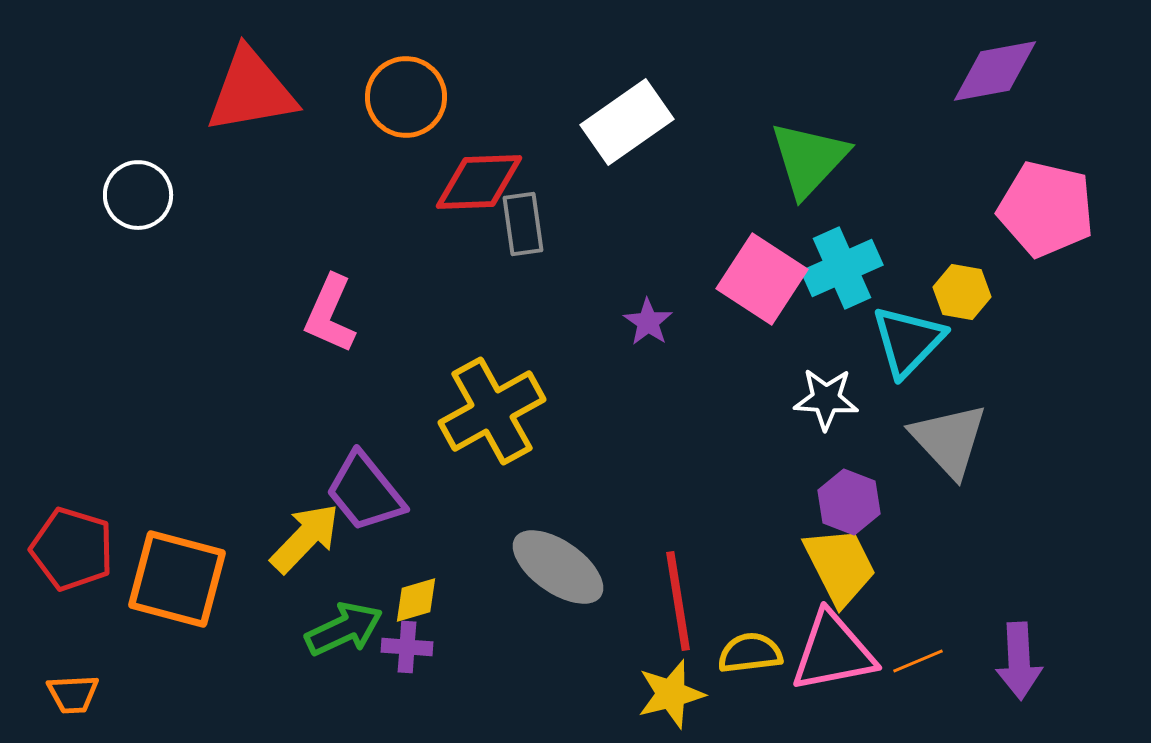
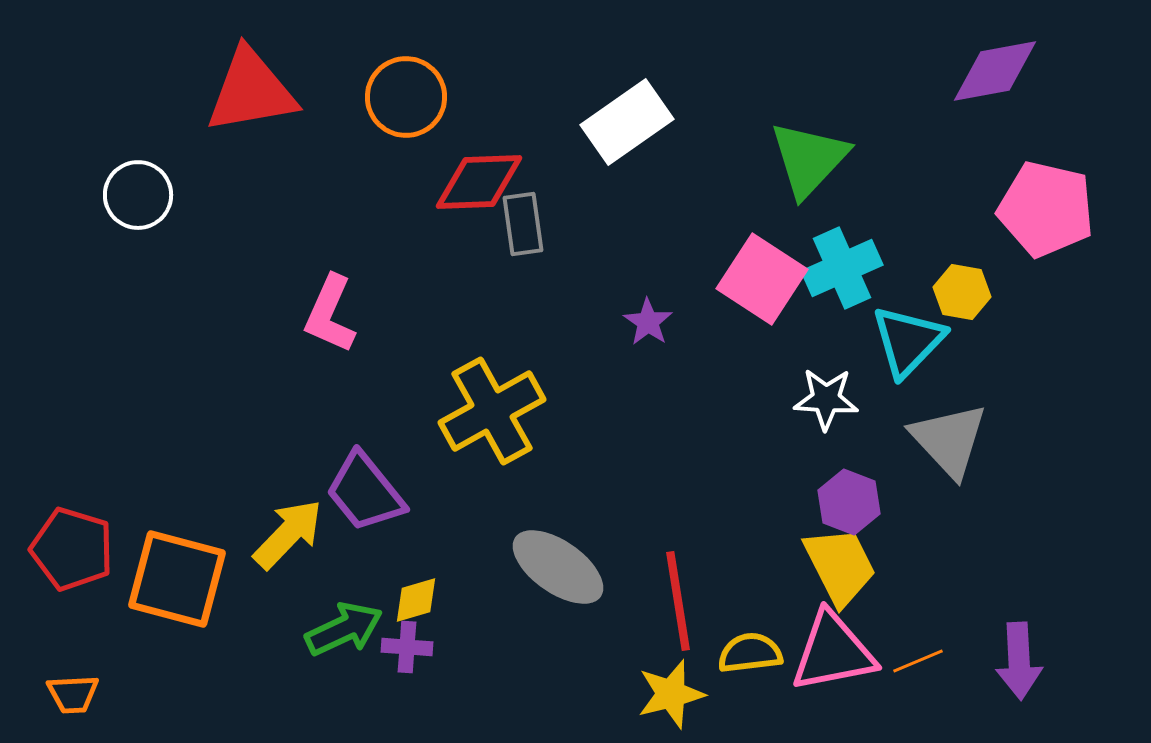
yellow arrow: moved 17 px left, 4 px up
